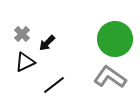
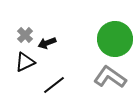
gray cross: moved 3 px right, 1 px down
black arrow: rotated 24 degrees clockwise
